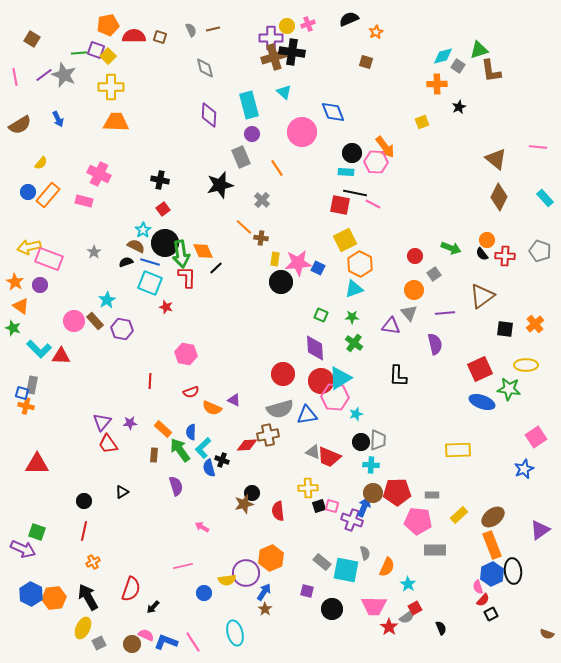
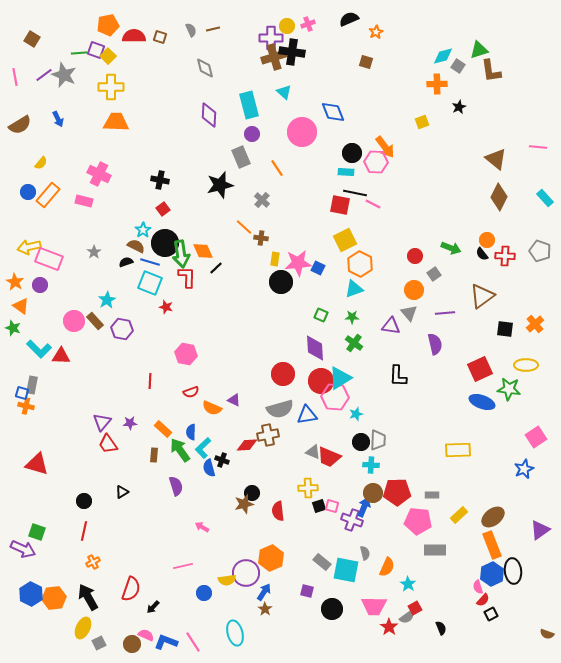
red triangle at (37, 464): rotated 15 degrees clockwise
